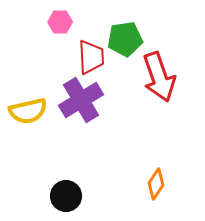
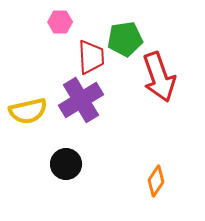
orange diamond: moved 3 px up
black circle: moved 32 px up
